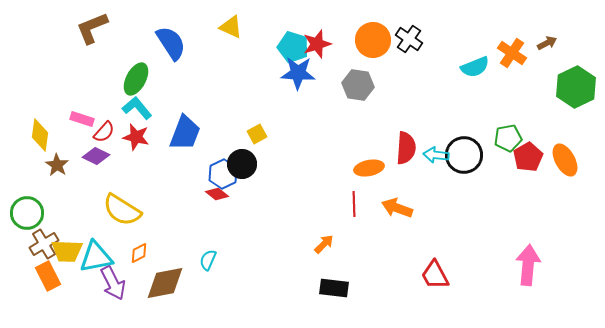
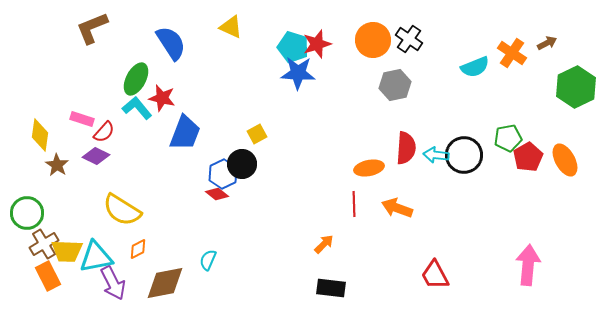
gray hexagon at (358, 85): moved 37 px right; rotated 20 degrees counterclockwise
red star at (136, 137): moved 26 px right, 39 px up
orange diamond at (139, 253): moved 1 px left, 4 px up
black rectangle at (334, 288): moved 3 px left
